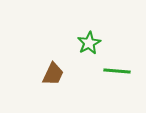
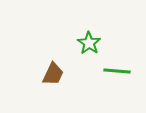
green star: rotated 10 degrees counterclockwise
